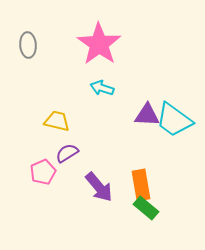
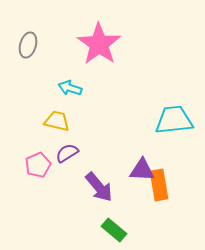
gray ellipse: rotated 20 degrees clockwise
cyan arrow: moved 32 px left
purple triangle: moved 5 px left, 55 px down
cyan trapezoid: rotated 138 degrees clockwise
pink pentagon: moved 5 px left, 7 px up
orange rectangle: moved 18 px right
green rectangle: moved 32 px left, 22 px down
